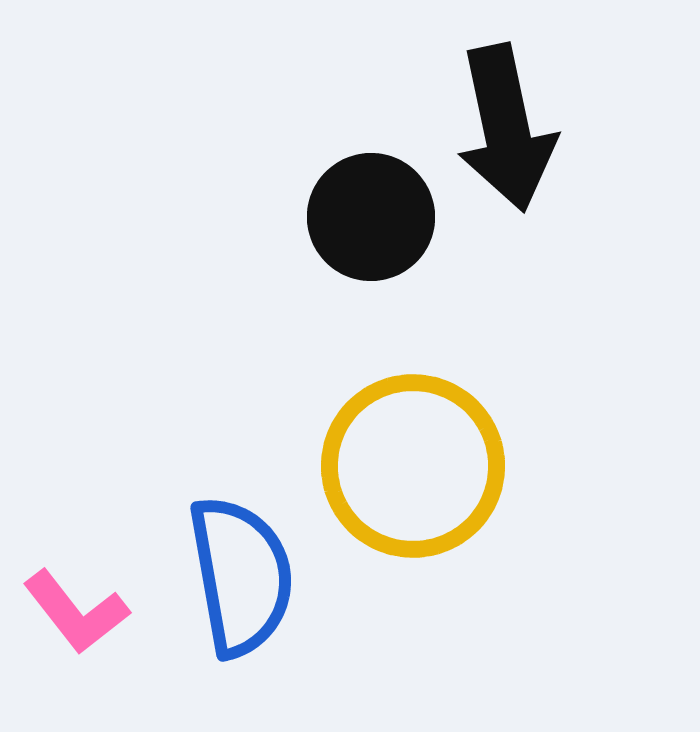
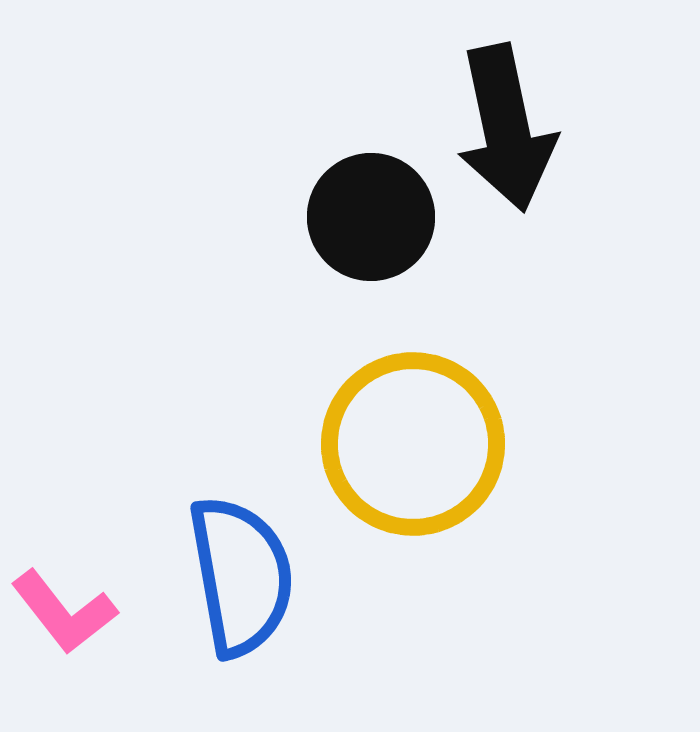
yellow circle: moved 22 px up
pink L-shape: moved 12 px left
